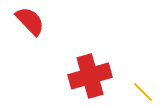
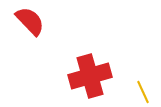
yellow line: rotated 20 degrees clockwise
